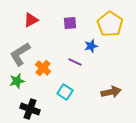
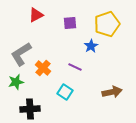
red triangle: moved 5 px right, 5 px up
yellow pentagon: moved 3 px left; rotated 20 degrees clockwise
blue star: rotated 16 degrees counterclockwise
gray L-shape: moved 1 px right
purple line: moved 5 px down
green star: moved 1 px left, 1 px down
brown arrow: moved 1 px right
black cross: rotated 24 degrees counterclockwise
